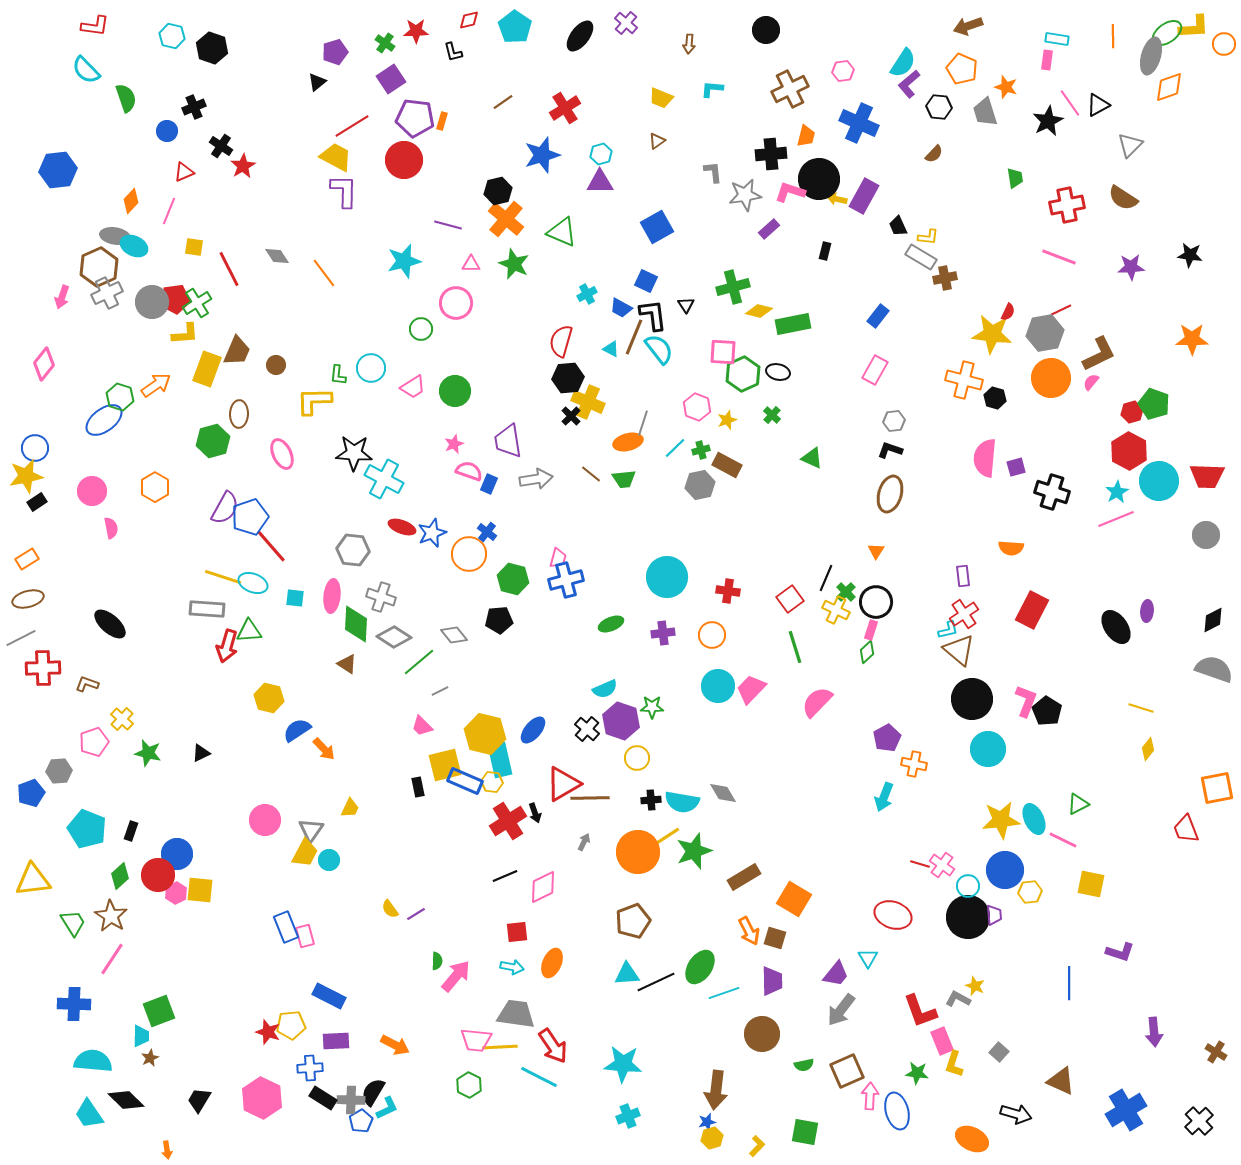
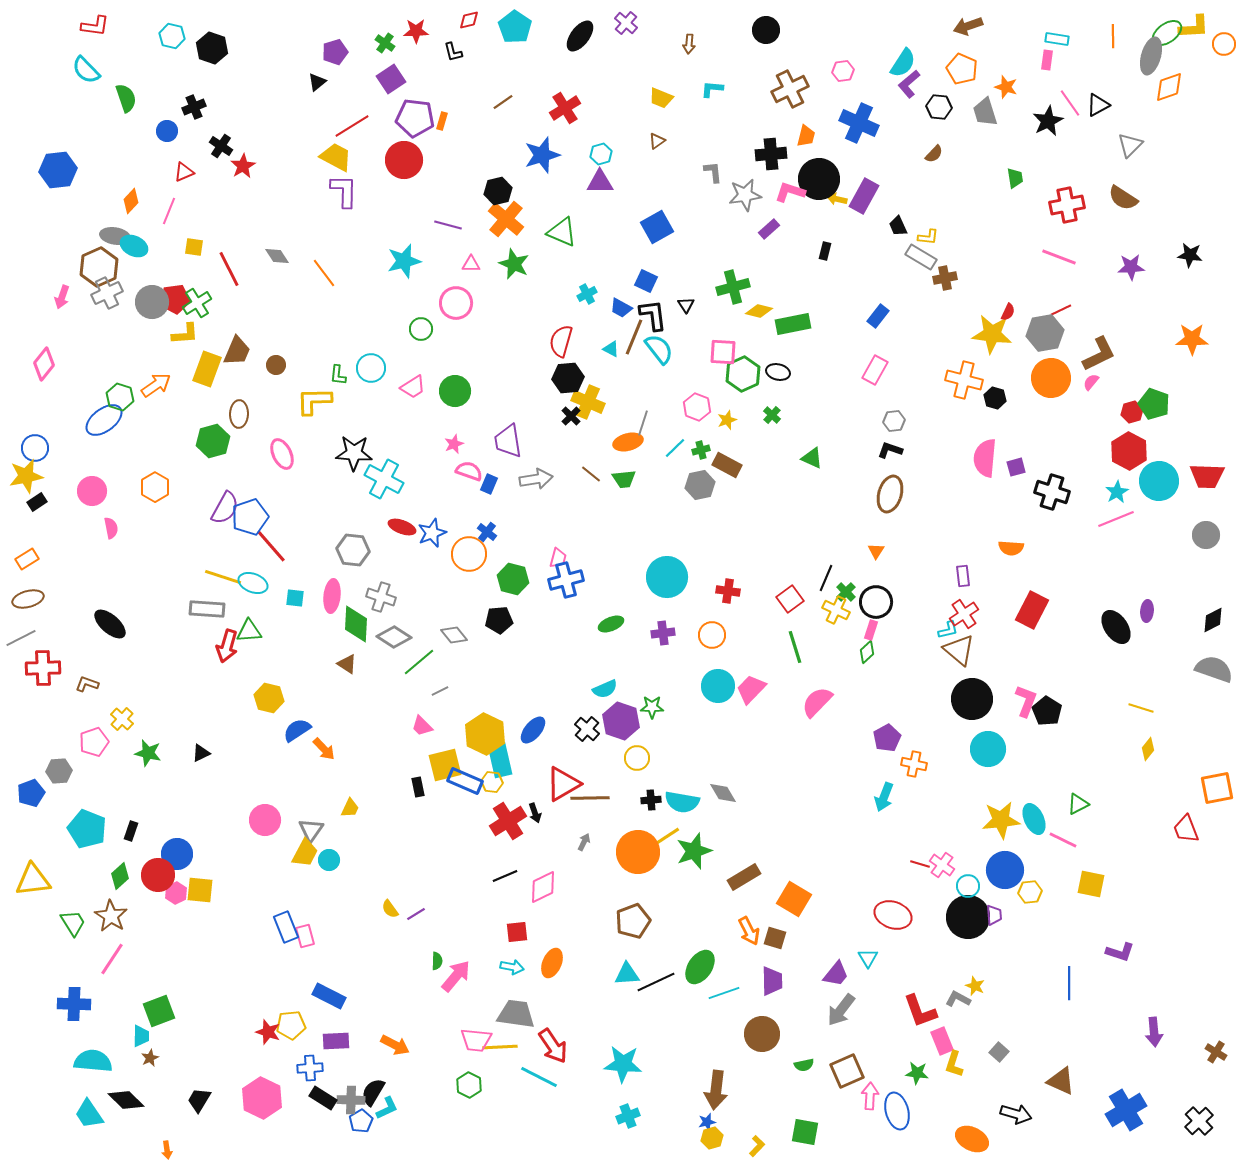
yellow hexagon at (485, 734): rotated 12 degrees clockwise
